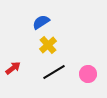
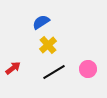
pink circle: moved 5 px up
